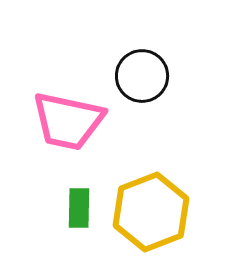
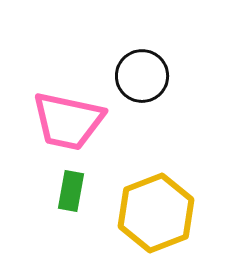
green rectangle: moved 8 px left, 17 px up; rotated 9 degrees clockwise
yellow hexagon: moved 5 px right, 1 px down
